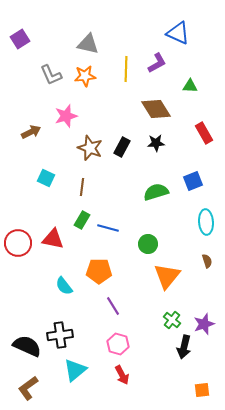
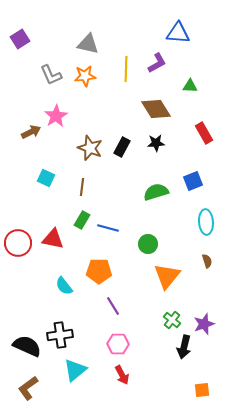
blue triangle: rotated 20 degrees counterclockwise
pink star: moved 10 px left; rotated 15 degrees counterclockwise
pink hexagon: rotated 15 degrees counterclockwise
